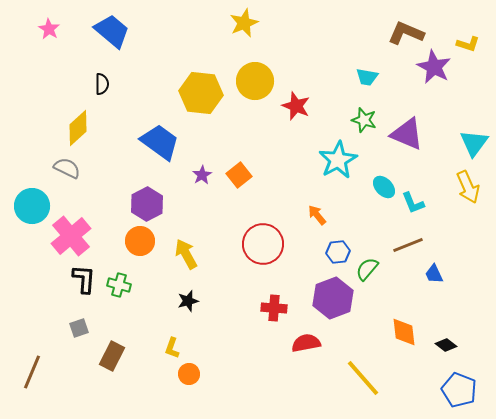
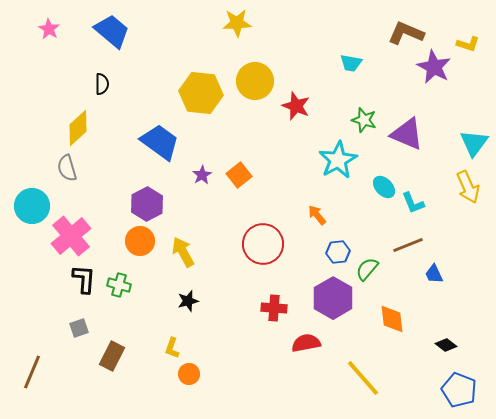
yellow star at (244, 23): moved 7 px left; rotated 20 degrees clockwise
cyan trapezoid at (367, 77): moved 16 px left, 14 px up
gray semicircle at (67, 168): rotated 132 degrees counterclockwise
yellow arrow at (186, 254): moved 3 px left, 2 px up
purple hexagon at (333, 298): rotated 9 degrees counterclockwise
orange diamond at (404, 332): moved 12 px left, 13 px up
